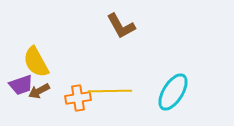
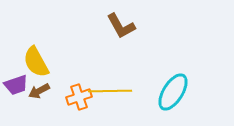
purple trapezoid: moved 5 px left
orange cross: moved 1 px right, 1 px up; rotated 10 degrees counterclockwise
